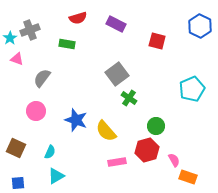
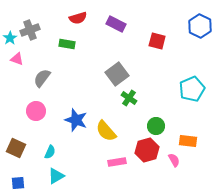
orange rectangle: moved 36 px up; rotated 12 degrees counterclockwise
